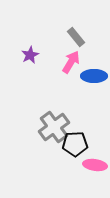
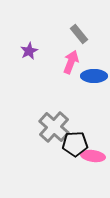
gray rectangle: moved 3 px right, 3 px up
purple star: moved 1 px left, 4 px up
pink arrow: rotated 10 degrees counterclockwise
gray cross: rotated 12 degrees counterclockwise
pink ellipse: moved 2 px left, 9 px up
